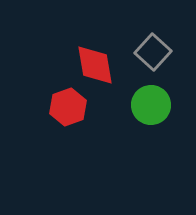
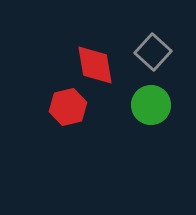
red hexagon: rotated 6 degrees clockwise
